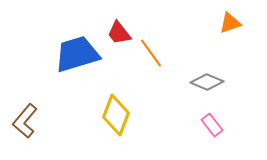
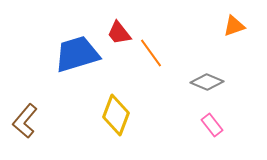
orange triangle: moved 4 px right, 3 px down
